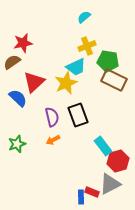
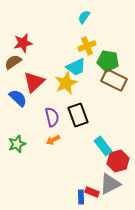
cyan semicircle: rotated 16 degrees counterclockwise
brown semicircle: moved 1 px right
